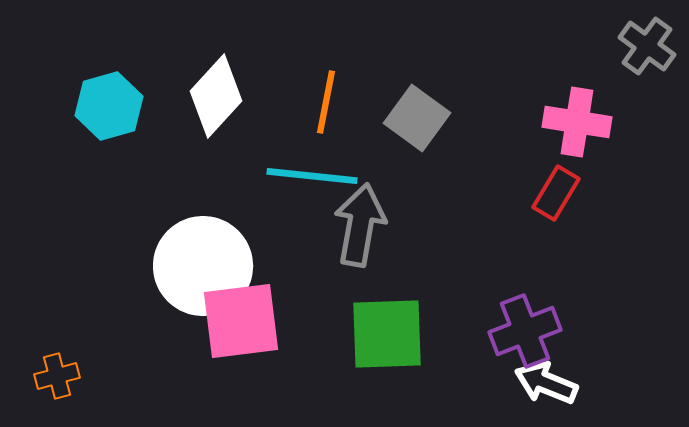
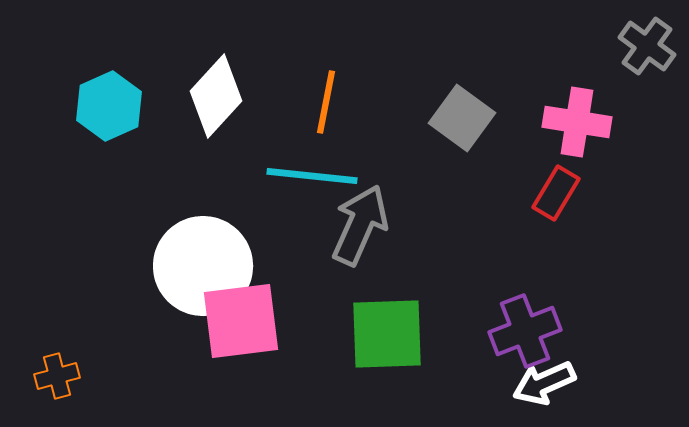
cyan hexagon: rotated 8 degrees counterclockwise
gray square: moved 45 px right
gray arrow: rotated 14 degrees clockwise
white arrow: moved 2 px left; rotated 46 degrees counterclockwise
